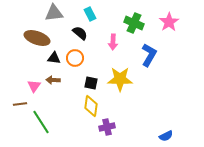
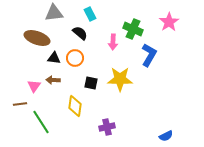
green cross: moved 1 px left, 6 px down
yellow diamond: moved 16 px left
